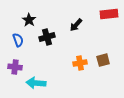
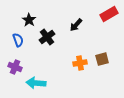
red rectangle: rotated 24 degrees counterclockwise
black cross: rotated 21 degrees counterclockwise
brown square: moved 1 px left, 1 px up
purple cross: rotated 16 degrees clockwise
